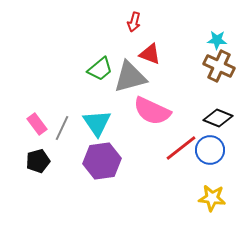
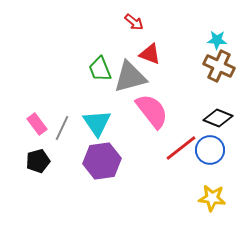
red arrow: rotated 66 degrees counterclockwise
green trapezoid: rotated 108 degrees clockwise
pink semicircle: rotated 153 degrees counterclockwise
